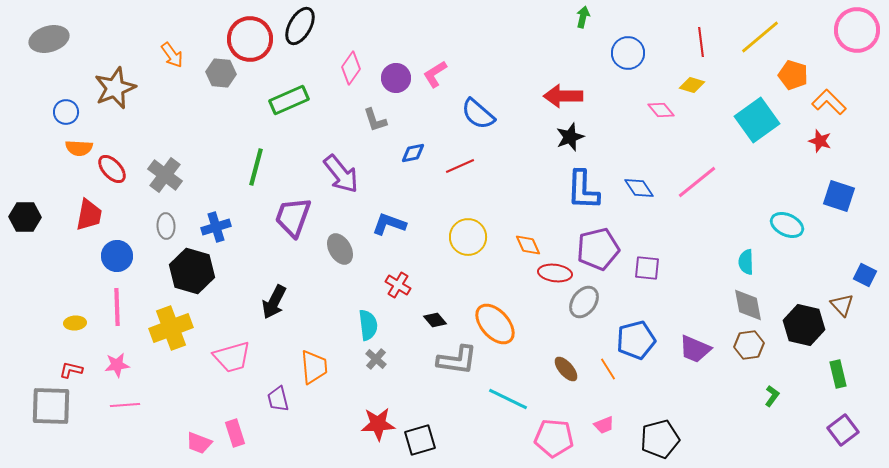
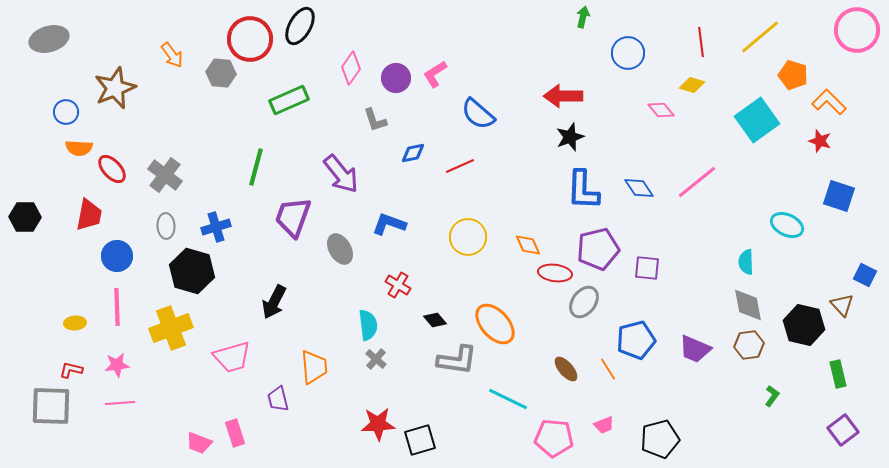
pink line at (125, 405): moved 5 px left, 2 px up
